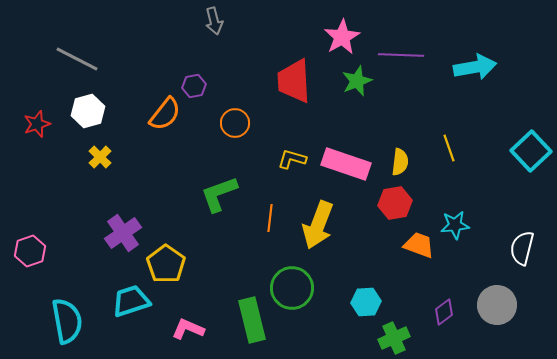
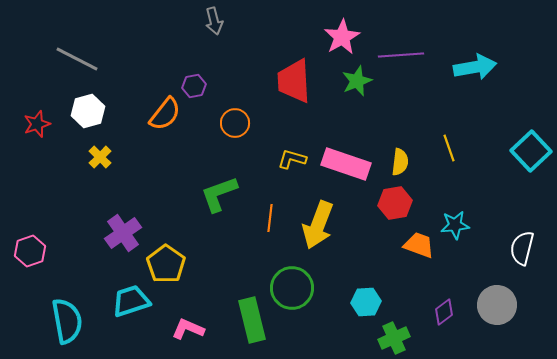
purple line: rotated 6 degrees counterclockwise
